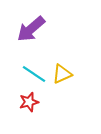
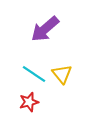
purple arrow: moved 14 px right
yellow triangle: rotated 45 degrees counterclockwise
